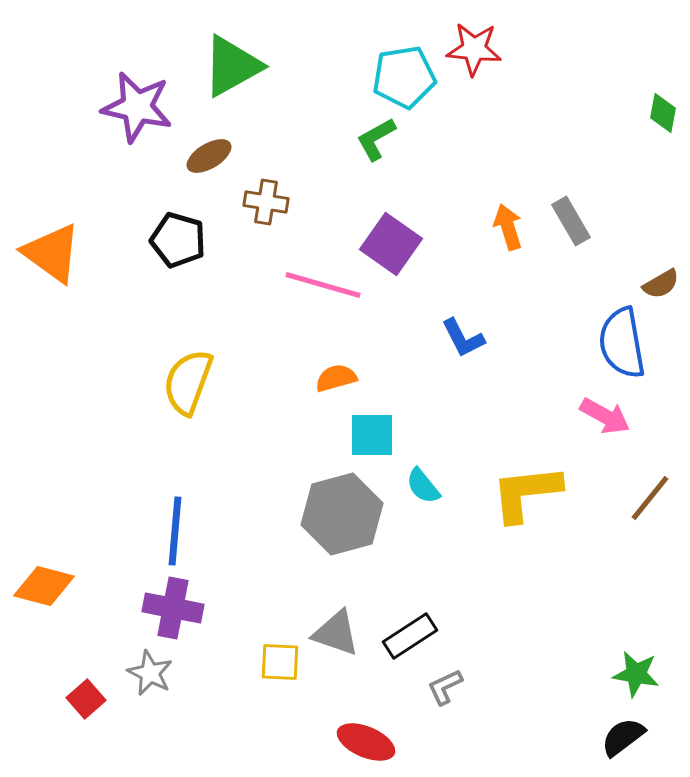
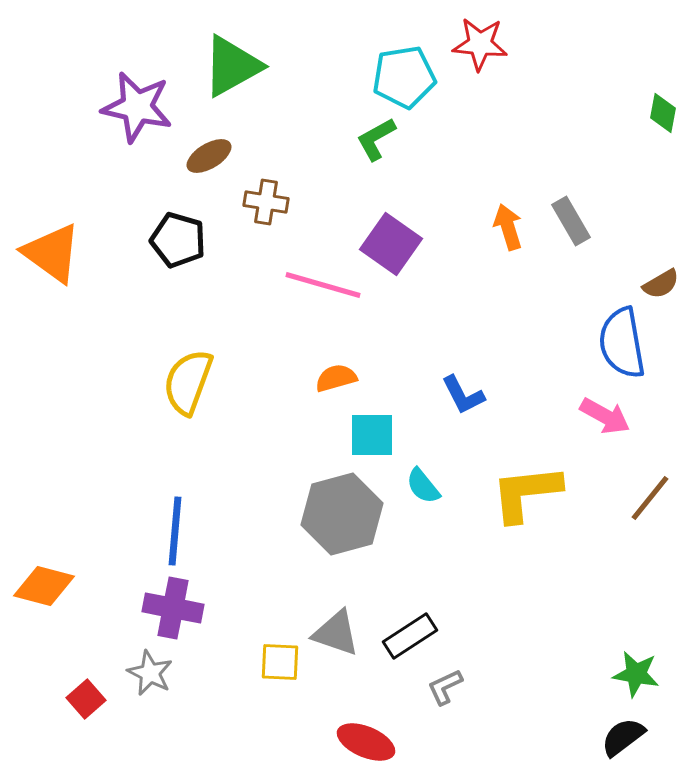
red star: moved 6 px right, 5 px up
blue L-shape: moved 57 px down
